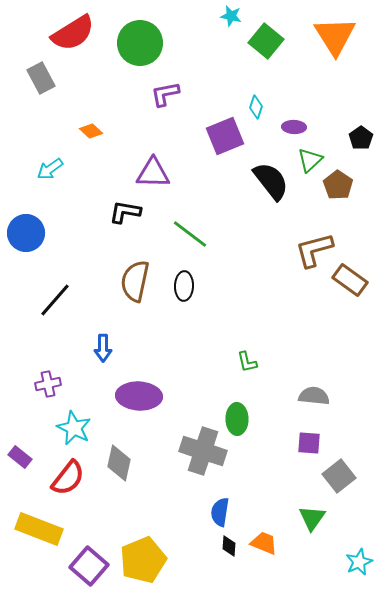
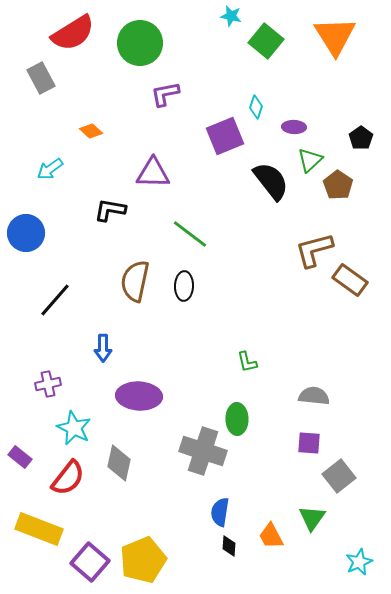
black L-shape at (125, 212): moved 15 px left, 2 px up
orange trapezoid at (264, 543): moved 7 px right, 7 px up; rotated 140 degrees counterclockwise
purple square at (89, 566): moved 1 px right, 4 px up
